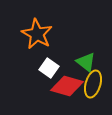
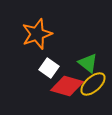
orange star: rotated 24 degrees clockwise
green triangle: moved 2 px right, 1 px down
yellow ellipse: rotated 32 degrees clockwise
